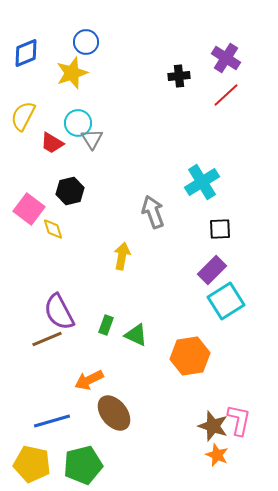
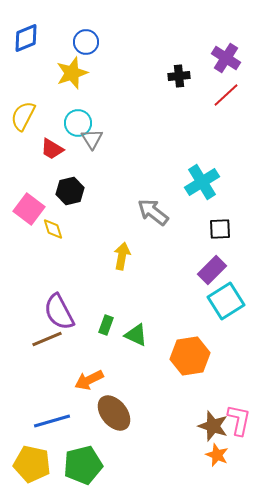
blue diamond: moved 15 px up
red trapezoid: moved 6 px down
gray arrow: rotated 32 degrees counterclockwise
